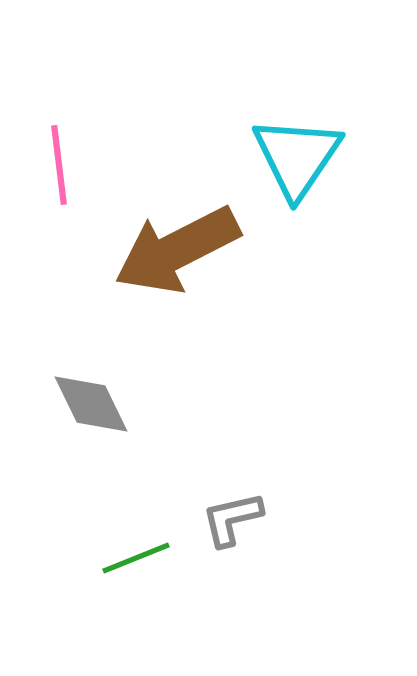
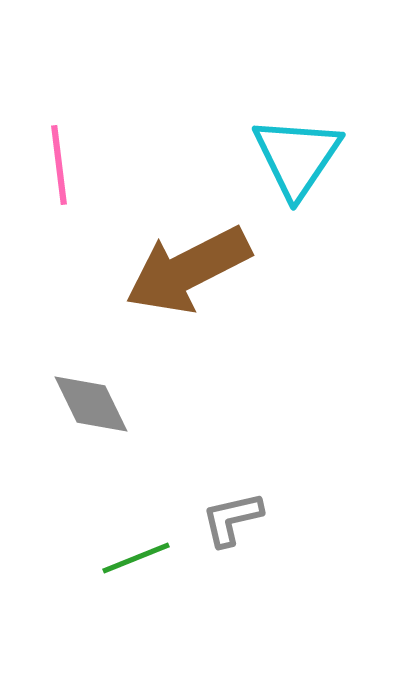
brown arrow: moved 11 px right, 20 px down
